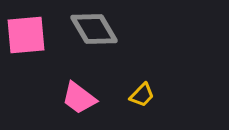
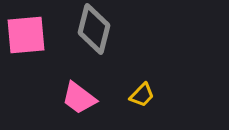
gray diamond: rotated 45 degrees clockwise
